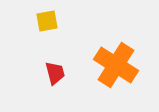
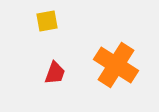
red trapezoid: rotated 35 degrees clockwise
